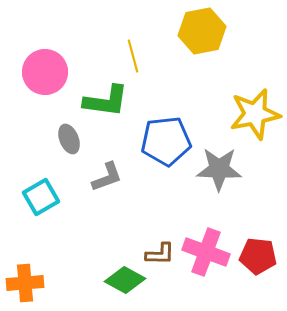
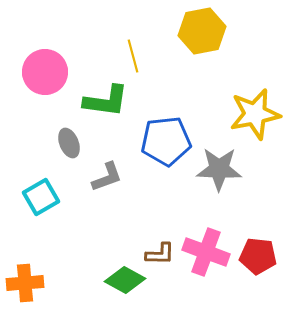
gray ellipse: moved 4 px down
